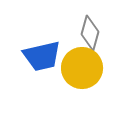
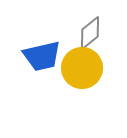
gray diamond: rotated 36 degrees clockwise
